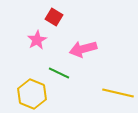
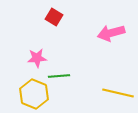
pink star: moved 18 px down; rotated 24 degrees clockwise
pink arrow: moved 28 px right, 16 px up
green line: moved 3 px down; rotated 30 degrees counterclockwise
yellow hexagon: moved 2 px right
